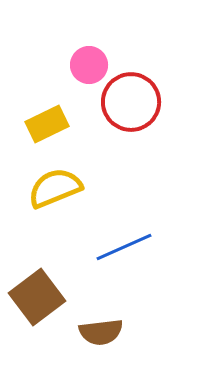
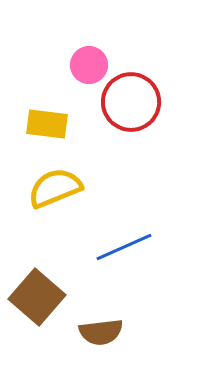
yellow rectangle: rotated 33 degrees clockwise
brown square: rotated 12 degrees counterclockwise
